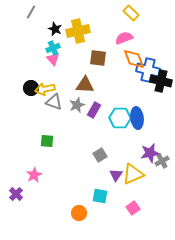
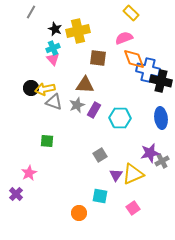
blue ellipse: moved 24 px right
pink star: moved 5 px left, 2 px up
